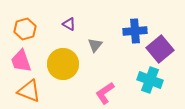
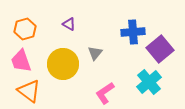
blue cross: moved 2 px left, 1 px down
gray triangle: moved 8 px down
cyan cross: moved 1 px left, 2 px down; rotated 30 degrees clockwise
orange triangle: rotated 15 degrees clockwise
